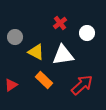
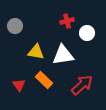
red cross: moved 7 px right, 2 px up; rotated 24 degrees clockwise
gray circle: moved 11 px up
yellow triangle: rotated 18 degrees counterclockwise
red triangle: moved 8 px right; rotated 32 degrees counterclockwise
